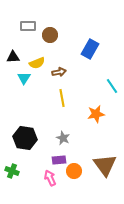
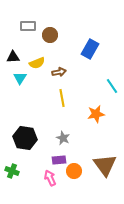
cyan triangle: moved 4 px left
